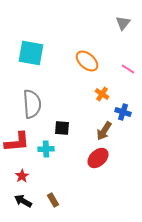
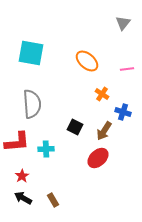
pink line: moved 1 px left; rotated 40 degrees counterclockwise
black square: moved 13 px right, 1 px up; rotated 21 degrees clockwise
black arrow: moved 3 px up
